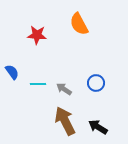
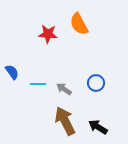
red star: moved 11 px right, 1 px up
